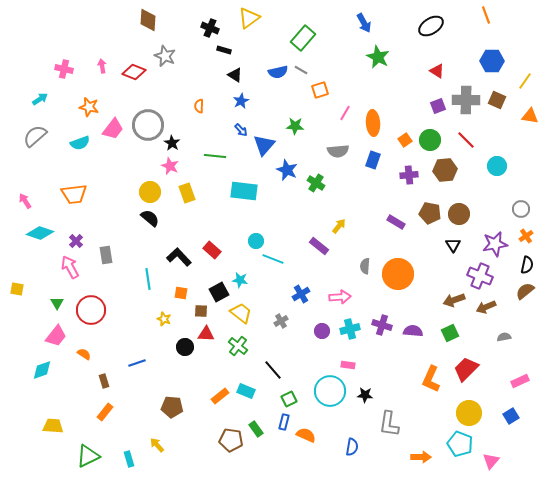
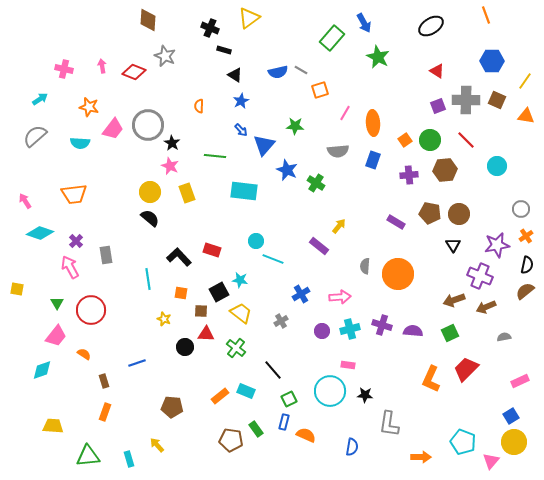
green rectangle at (303, 38): moved 29 px right
orange triangle at (530, 116): moved 4 px left
cyan semicircle at (80, 143): rotated 24 degrees clockwise
purple star at (495, 244): moved 2 px right, 1 px down
red rectangle at (212, 250): rotated 24 degrees counterclockwise
green cross at (238, 346): moved 2 px left, 2 px down
orange rectangle at (105, 412): rotated 18 degrees counterclockwise
yellow circle at (469, 413): moved 45 px right, 29 px down
cyan pentagon at (460, 444): moved 3 px right, 2 px up
green triangle at (88, 456): rotated 20 degrees clockwise
